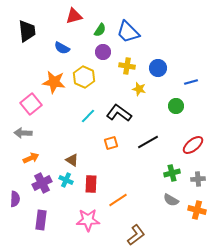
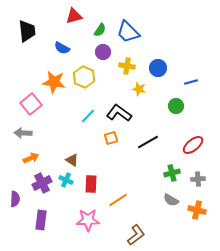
orange square: moved 5 px up
